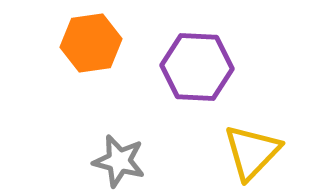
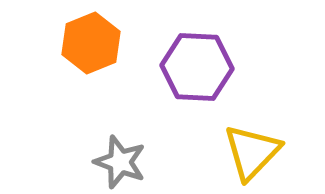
orange hexagon: rotated 14 degrees counterclockwise
gray star: moved 1 px right, 1 px down; rotated 6 degrees clockwise
